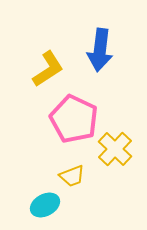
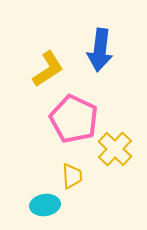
yellow trapezoid: rotated 72 degrees counterclockwise
cyan ellipse: rotated 20 degrees clockwise
